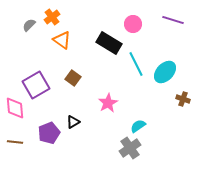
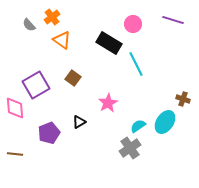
gray semicircle: rotated 88 degrees counterclockwise
cyan ellipse: moved 50 px down; rotated 10 degrees counterclockwise
black triangle: moved 6 px right
brown line: moved 12 px down
